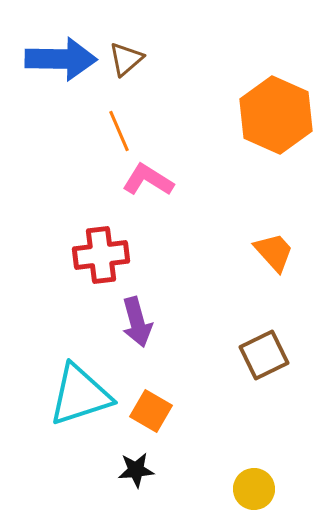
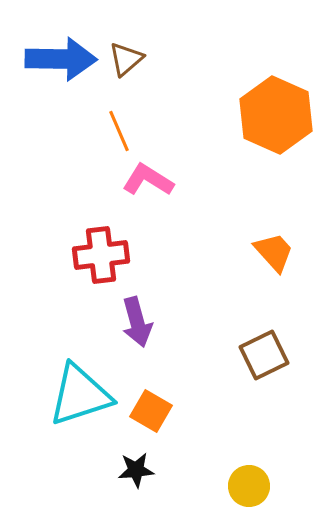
yellow circle: moved 5 px left, 3 px up
